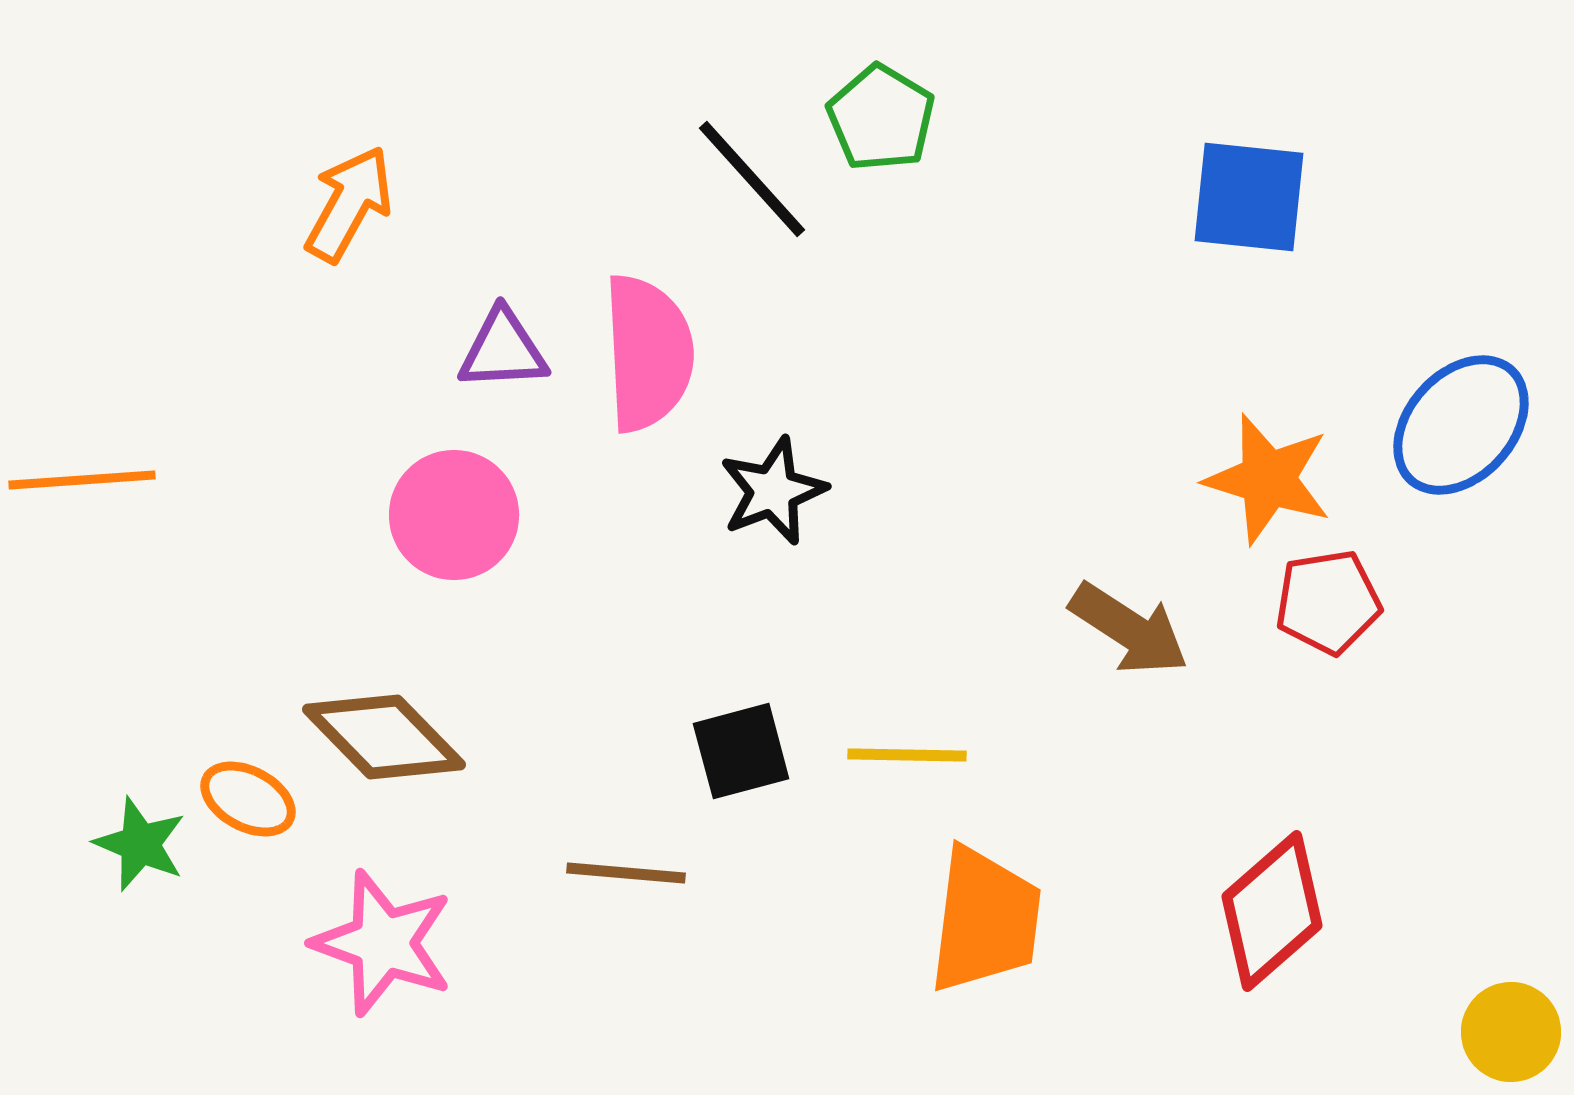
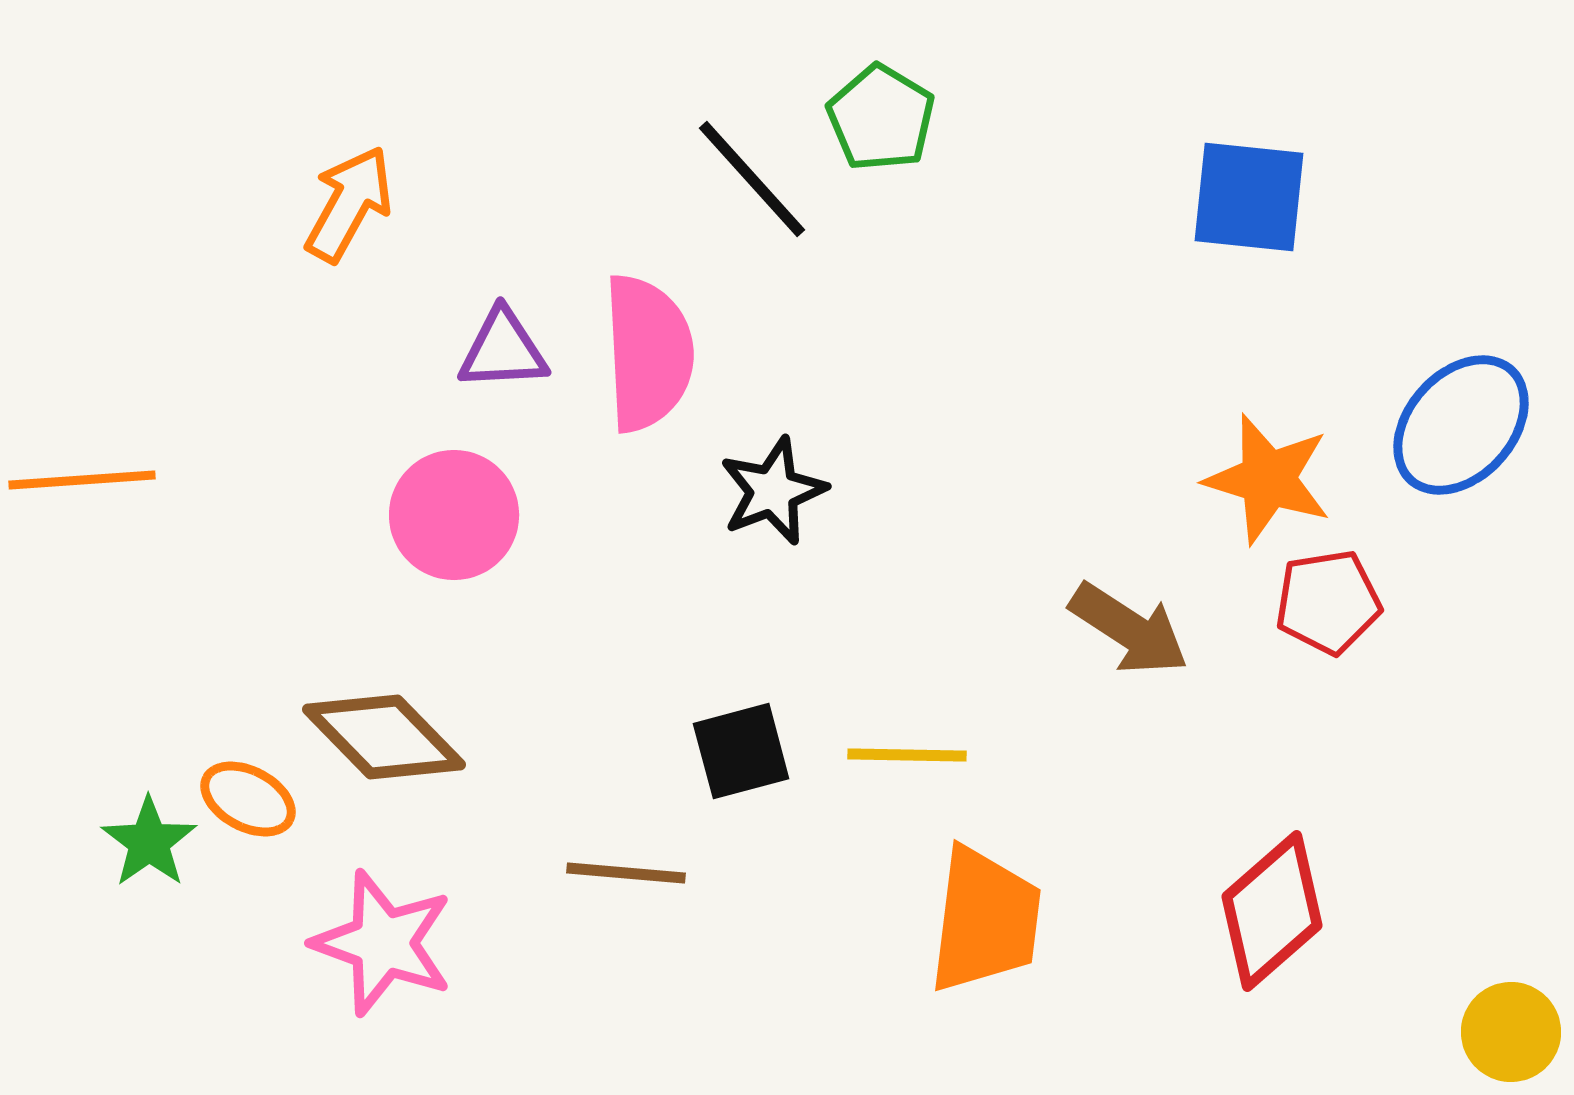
green star: moved 9 px right, 2 px up; rotated 14 degrees clockwise
